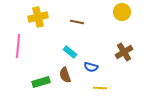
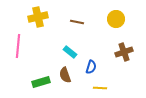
yellow circle: moved 6 px left, 7 px down
brown cross: rotated 12 degrees clockwise
blue semicircle: rotated 88 degrees counterclockwise
